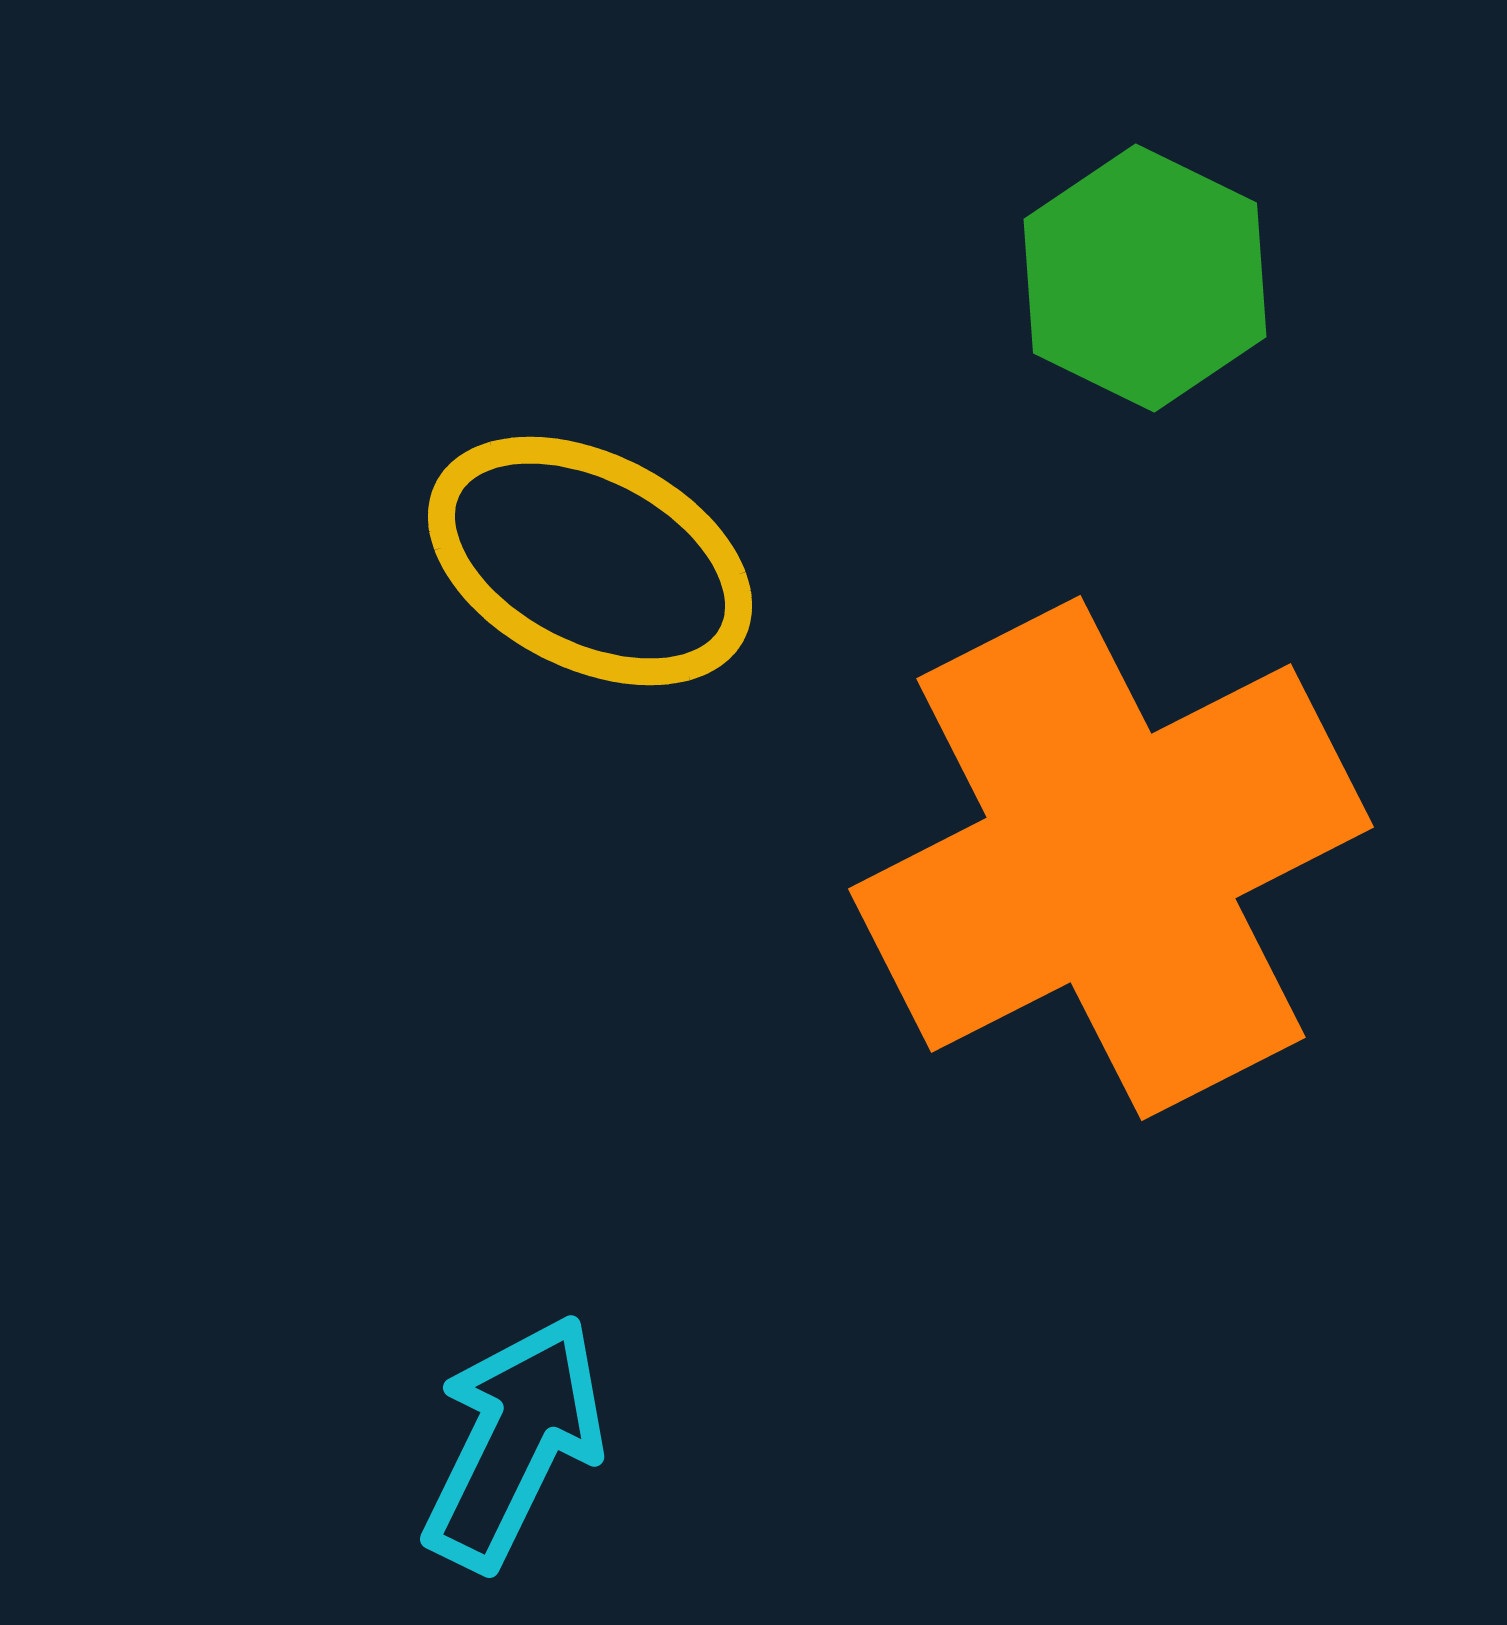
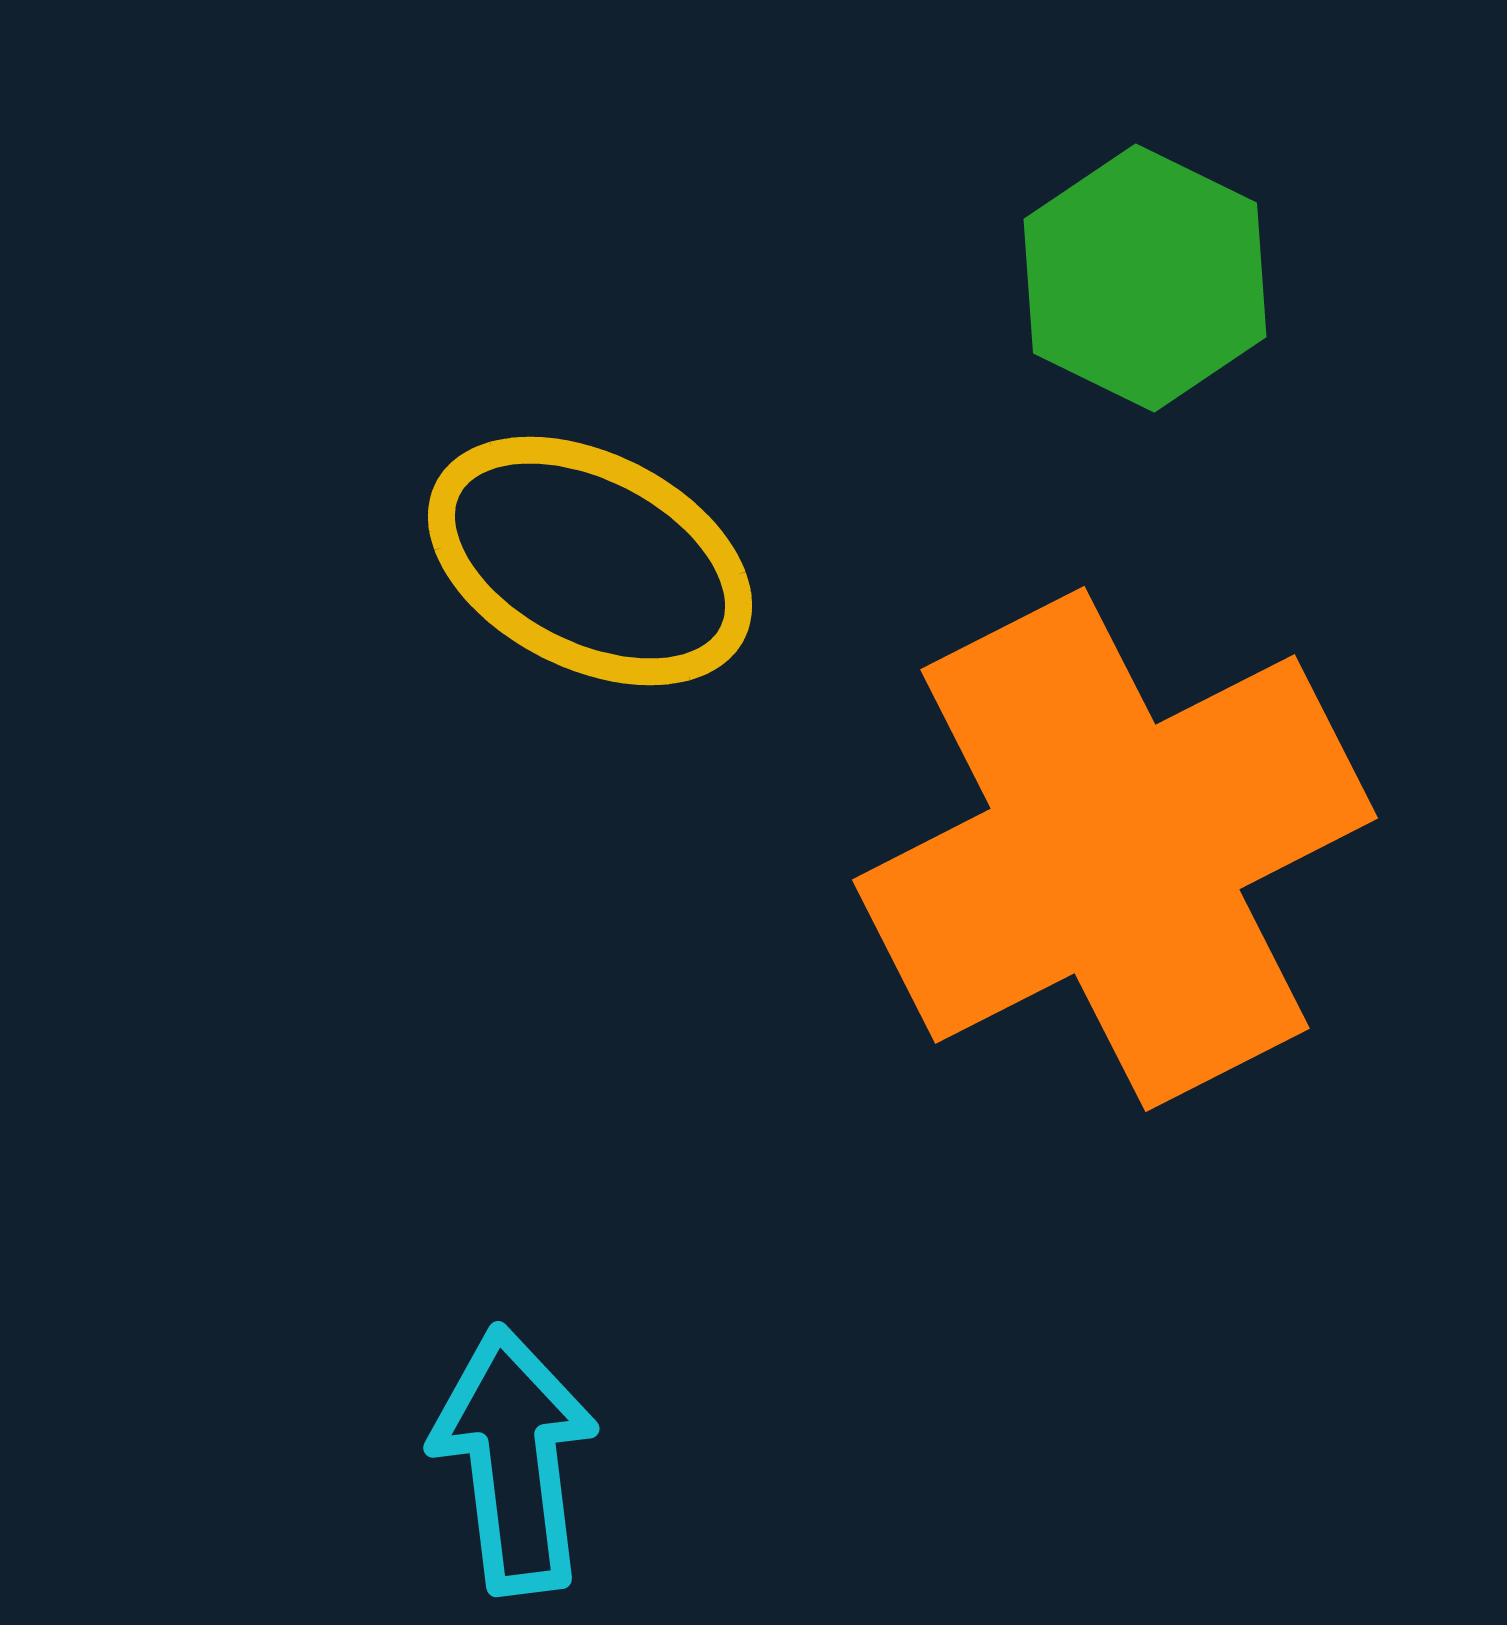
orange cross: moved 4 px right, 9 px up
cyan arrow: moved 18 px down; rotated 33 degrees counterclockwise
